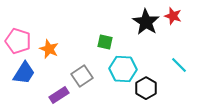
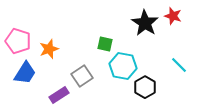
black star: moved 1 px left, 1 px down
green square: moved 2 px down
orange star: rotated 30 degrees clockwise
cyan hexagon: moved 3 px up; rotated 8 degrees clockwise
blue trapezoid: moved 1 px right
black hexagon: moved 1 px left, 1 px up
